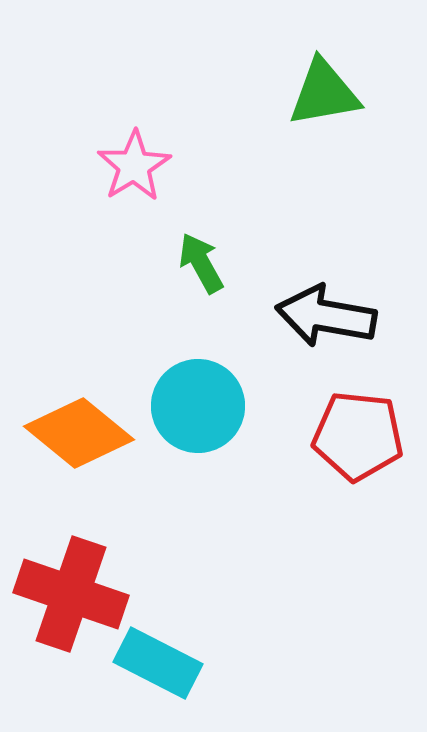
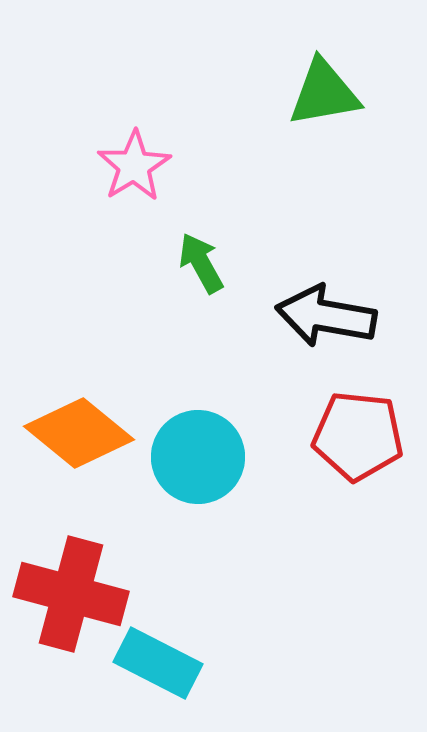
cyan circle: moved 51 px down
red cross: rotated 4 degrees counterclockwise
